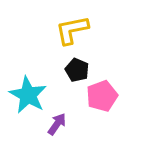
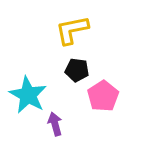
black pentagon: rotated 15 degrees counterclockwise
pink pentagon: moved 1 px right; rotated 12 degrees counterclockwise
purple arrow: moved 2 px left; rotated 50 degrees counterclockwise
